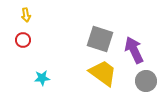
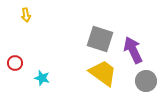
red circle: moved 8 px left, 23 px down
purple arrow: moved 1 px left
cyan star: rotated 21 degrees clockwise
